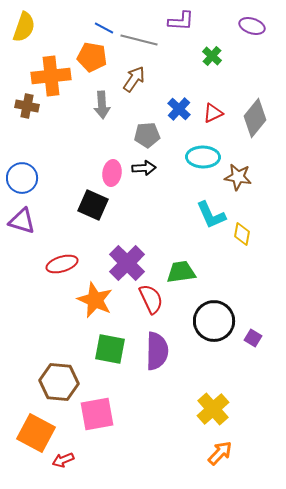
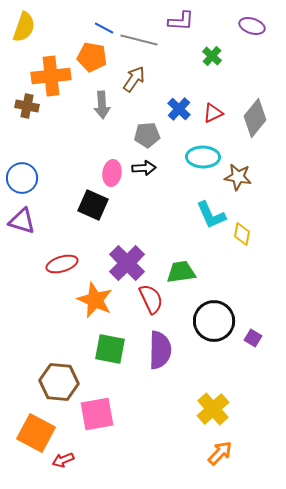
purple semicircle: moved 3 px right, 1 px up
